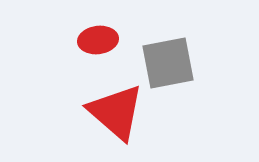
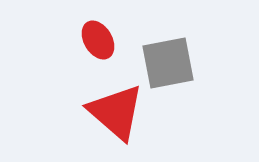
red ellipse: rotated 66 degrees clockwise
